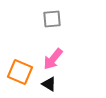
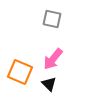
gray square: rotated 18 degrees clockwise
black triangle: rotated 14 degrees clockwise
